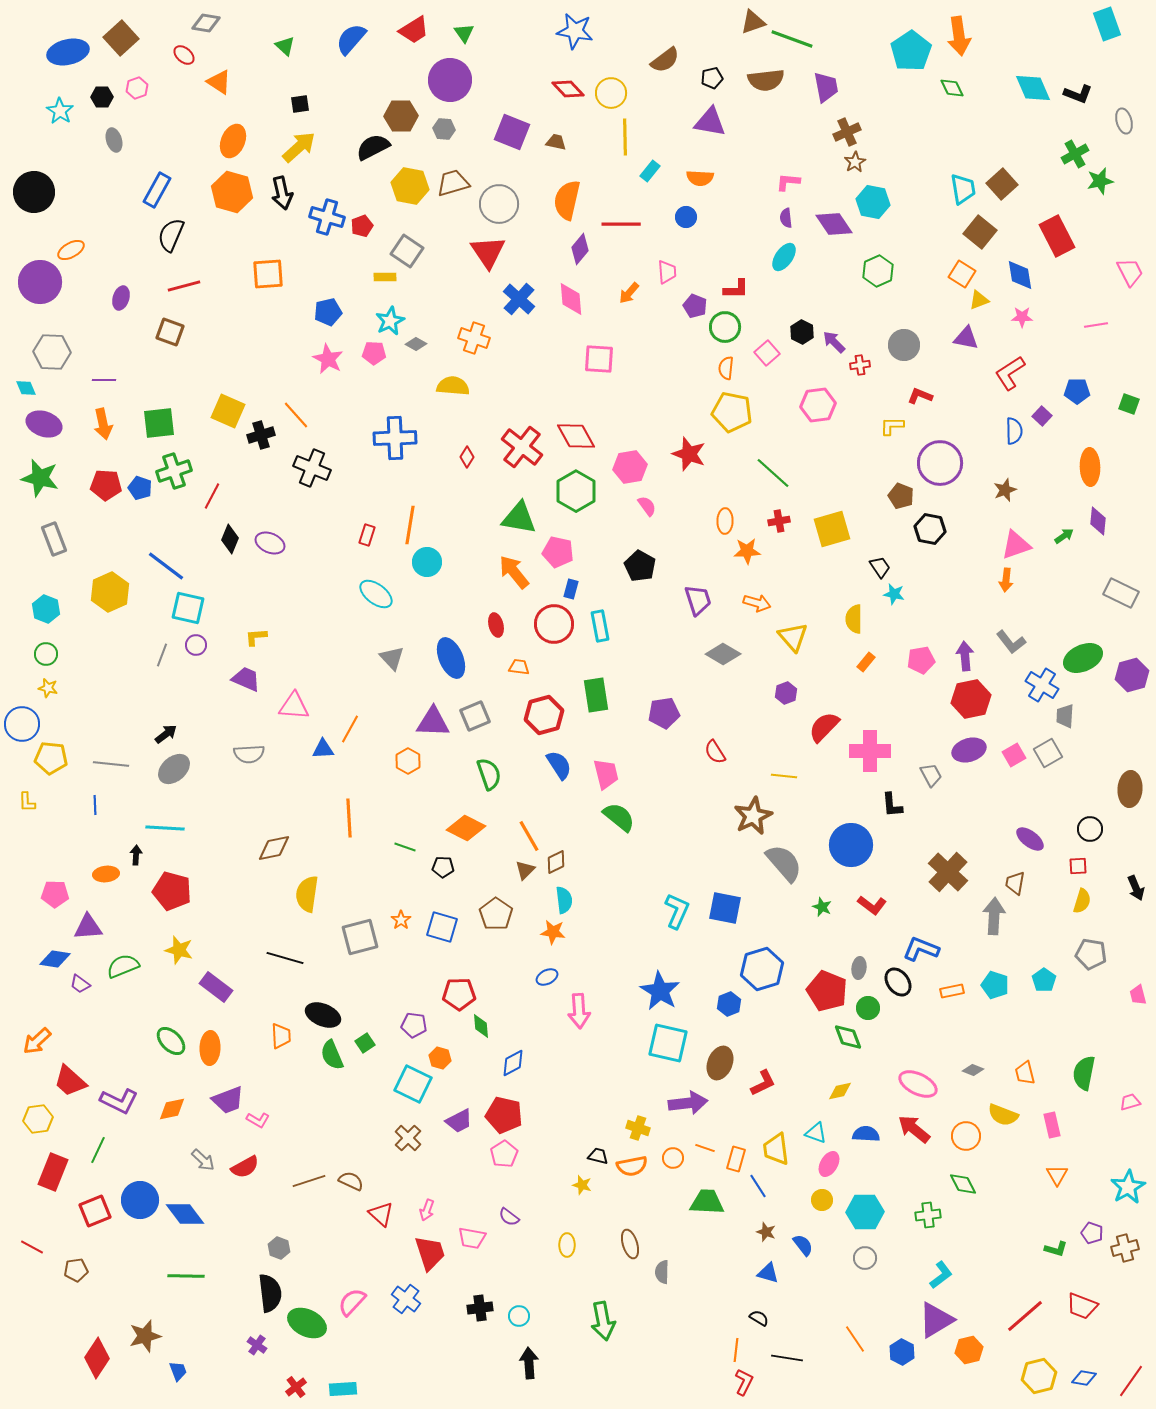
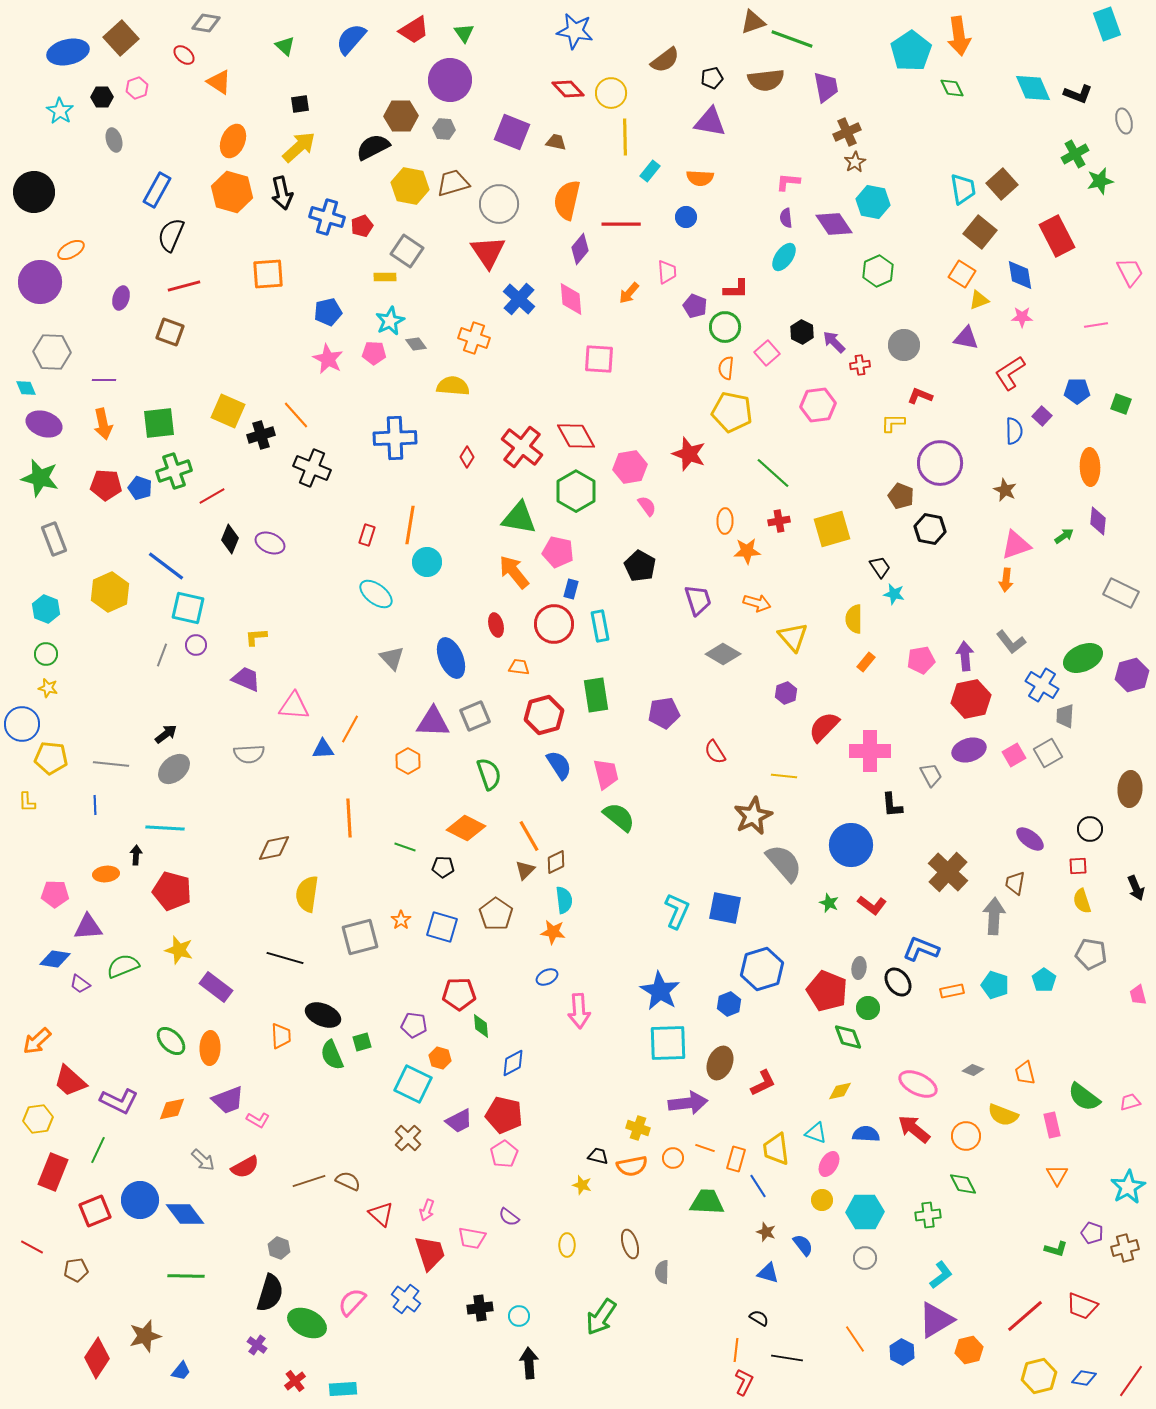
gray diamond at (416, 344): rotated 25 degrees clockwise
green square at (1129, 404): moved 8 px left
yellow L-shape at (892, 426): moved 1 px right, 3 px up
brown star at (1005, 490): rotated 25 degrees counterclockwise
red line at (212, 496): rotated 32 degrees clockwise
yellow semicircle at (1082, 901): rotated 145 degrees clockwise
green star at (822, 907): moved 7 px right, 4 px up
green square at (365, 1043): moved 3 px left, 1 px up; rotated 18 degrees clockwise
cyan square at (668, 1043): rotated 15 degrees counterclockwise
green semicircle at (1084, 1073): moved 24 px down; rotated 64 degrees counterclockwise
brown semicircle at (351, 1181): moved 3 px left
black semicircle at (270, 1293): rotated 24 degrees clockwise
green arrow at (603, 1321): moved 2 px left, 4 px up; rotated 45 degrees clockwise
blue trapezoid at (178, 1371): moved 3 px right; rotated 60 degrees clockwise
red cross at (296, 1387): moved 1 px left, 6 px up
